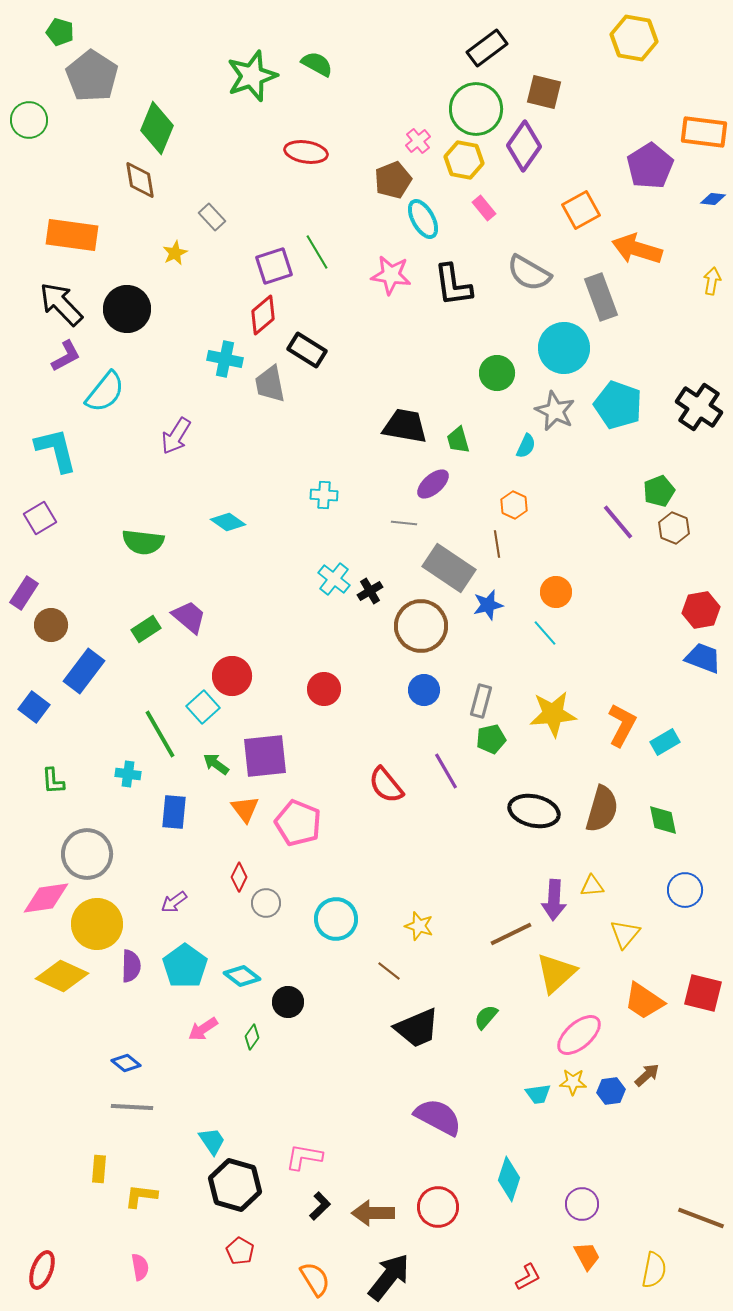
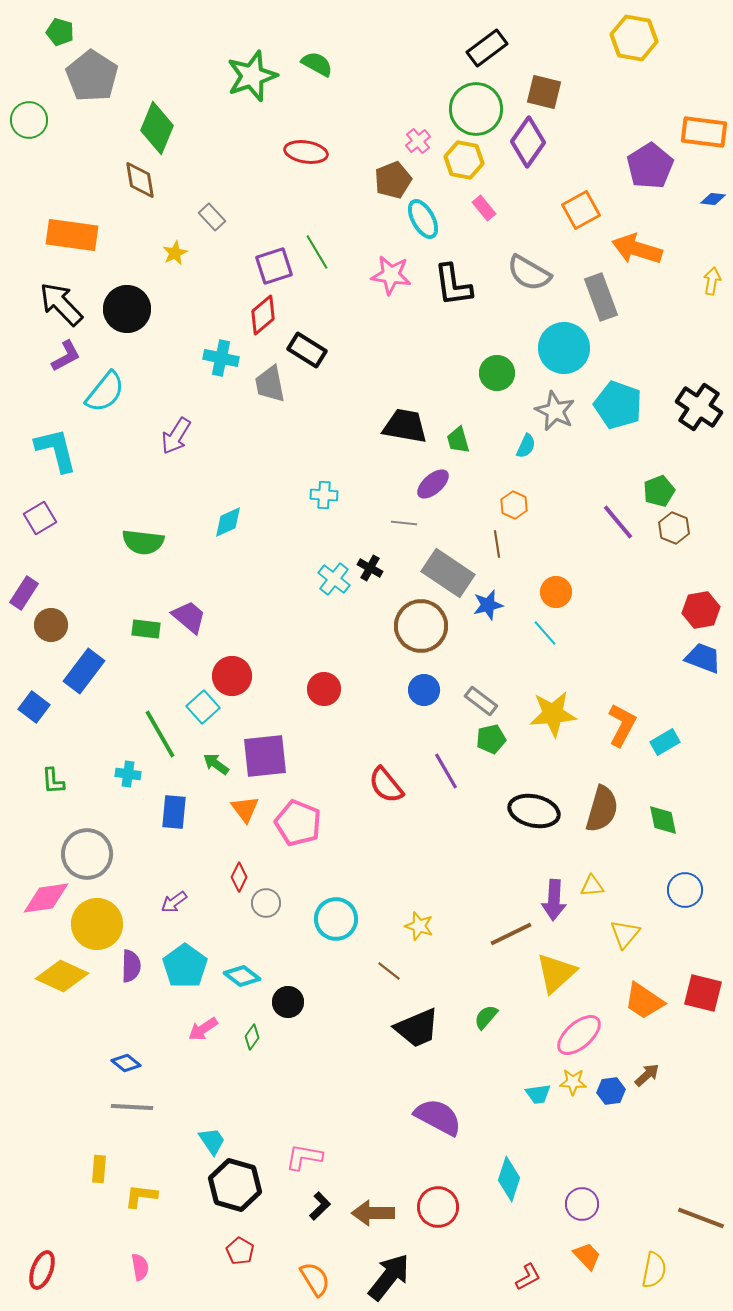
purple diamond at (524, 146): moved 4 px right, 4 px up
cyan cross at (225, 359): moved 4 px left, 1 px up
cyan diamond at (228, 522): rotated 60 degrees counterclockwise
gray rectangle at (449, 568): moved 1 px left, 5 px down
black cross at (370, 591): moved 23 px up; rotated 30 degrees counterclockwise
green rectangle at (146, 629): rotated 40 degrees clockwise
gray rectangle at (481, 701): rotated 68 degrees counterclockwise
orange trapezoid at (587, 1256): rotated 16 degrees counterclockwise
